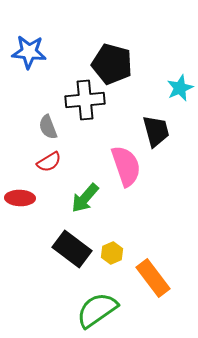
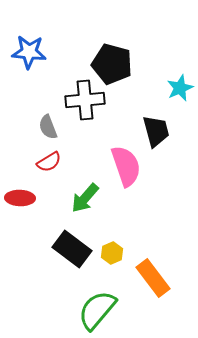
green semicircle: rotated 15 degrees counterclockwise
